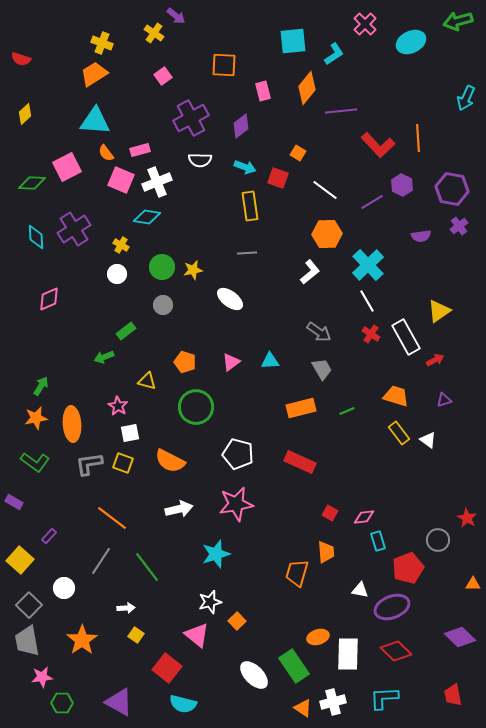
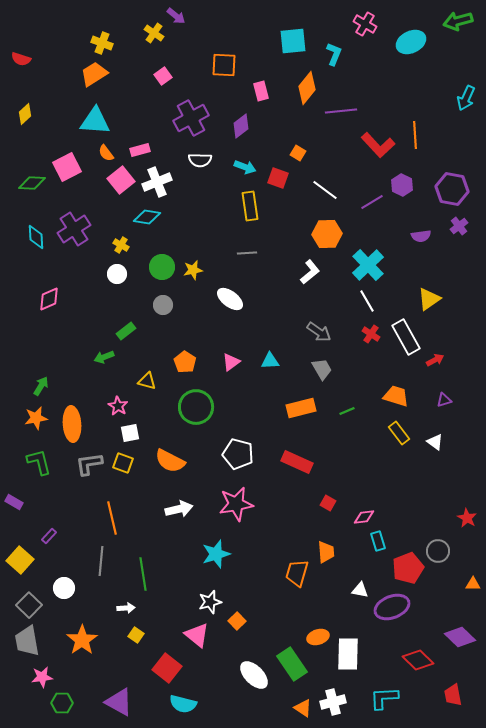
pink cross at (365, 24): rotated 15 degrees counterclockwise
cyan L-shape at (334, 54): rotated 35 degrees counterclockwise
pink rectangle at (263, 91): moved 2 px left
orange line at (418, 138): moved 3 px left, 3 px up
pink square at (121, 180): rotated 28 degrees clockwise
yellow triangle at (439, 311): moved 10 px left, 12 px up
orange pentagon at (185, 362): rotated 15 degrees clockwise
white triangle at (428, 440): moved 7 px right, 2 px down
green L-shape at (35, 462): moved 4 px right; rotated 140 degrees counterclockwise
red rectangle at (300, 462): moved 3 px left
red square at (330, 513): moved 2 px left, 10 px up
orange line at (112, 518): rotated 40 degrees clockwise
gray circle at (438, 540): moved 11 px down
gray line at (101, 561): rotated 28 degrees counterclockwise
green line at (147, 567): moved 4 px left, 7 px down; rotated 28 degrees clockwise
red diamond at (396, 651): moved 22 px right, 9 px down
green rectangle at (294, 666): moved 2 px left, 2 px up
